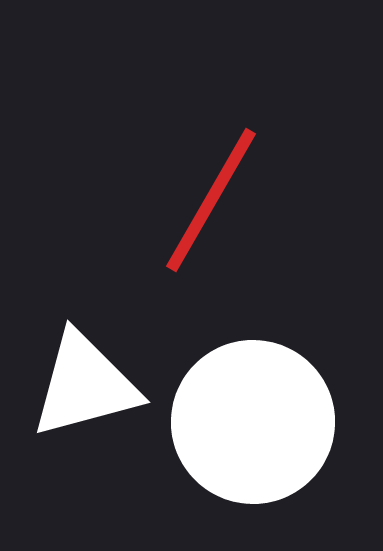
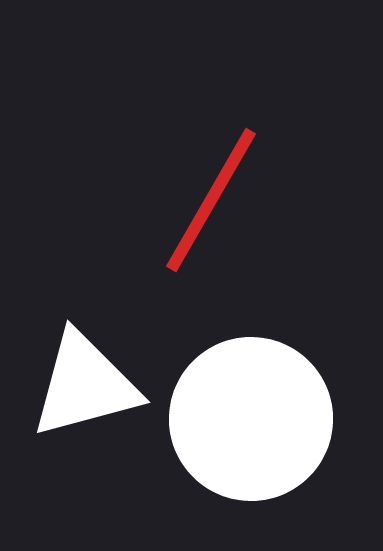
white circle: moved 2 px left, 3 px up
